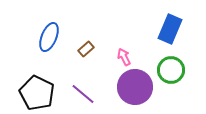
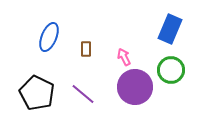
brown rectangle: rotated 49 degrees counterclockwise
